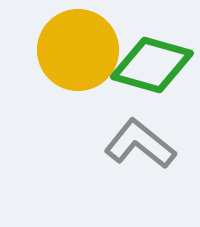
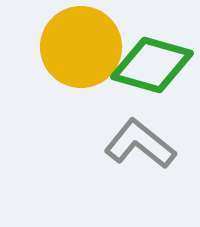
yellow circle: moved 3 px right, 3 px up
